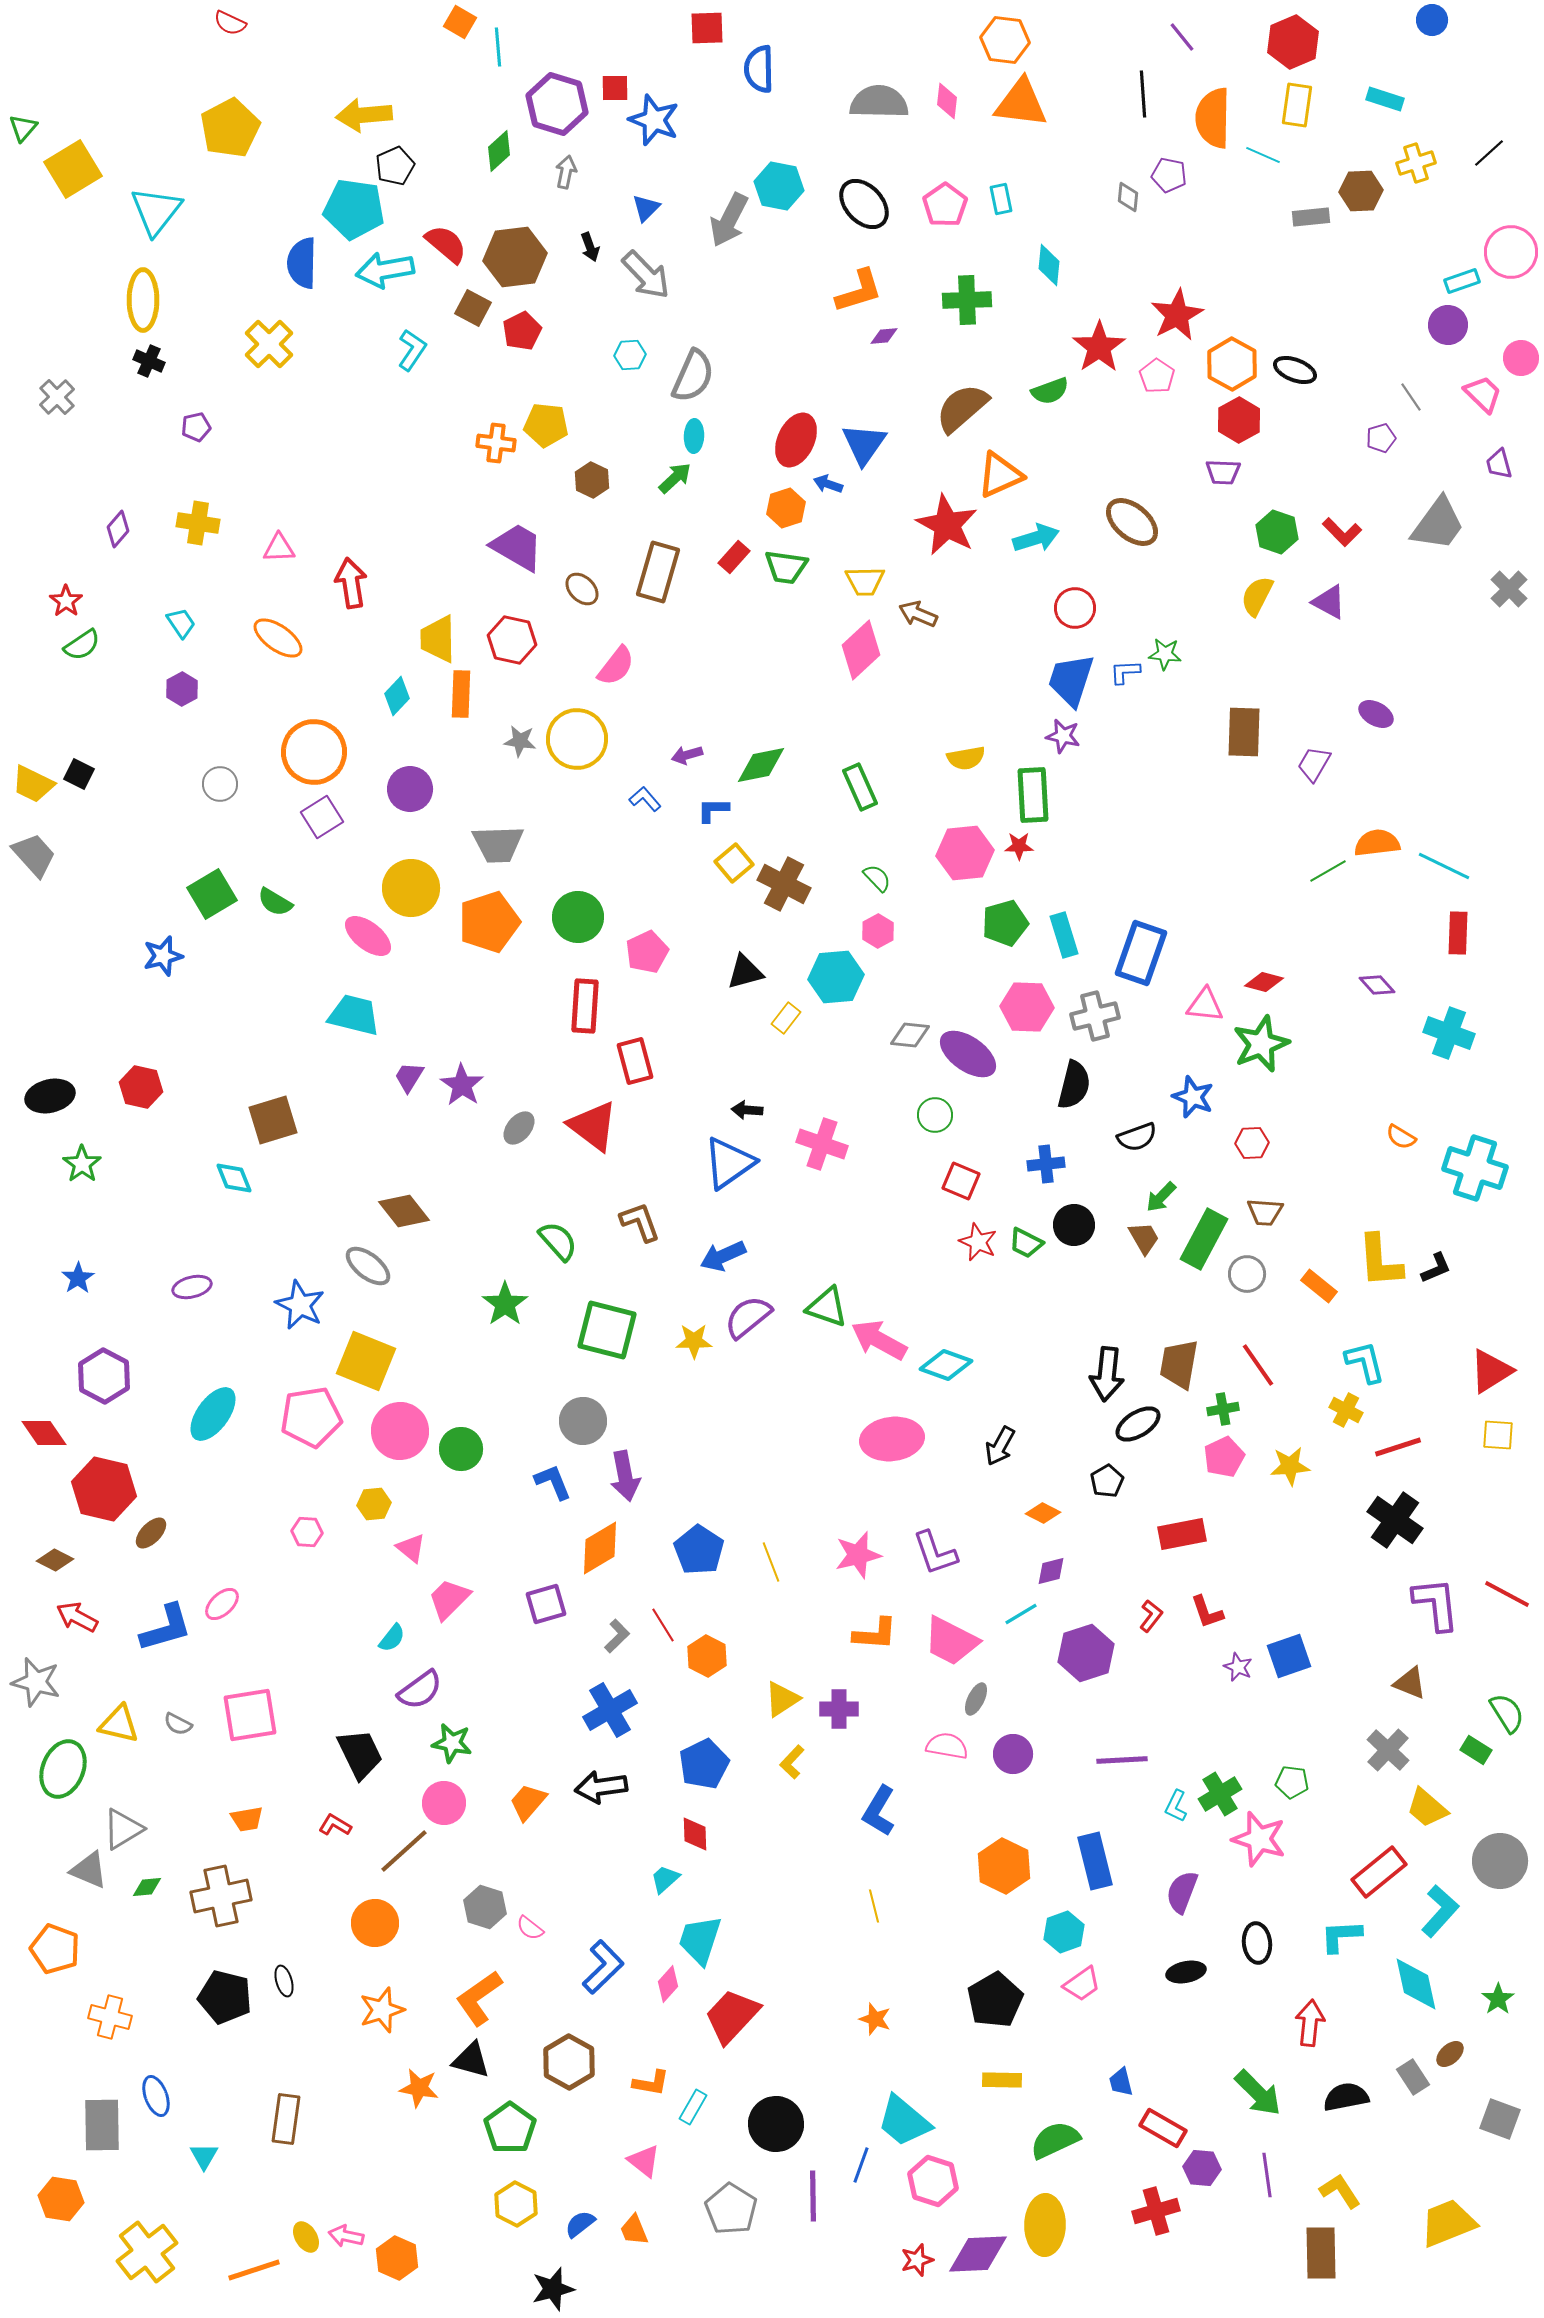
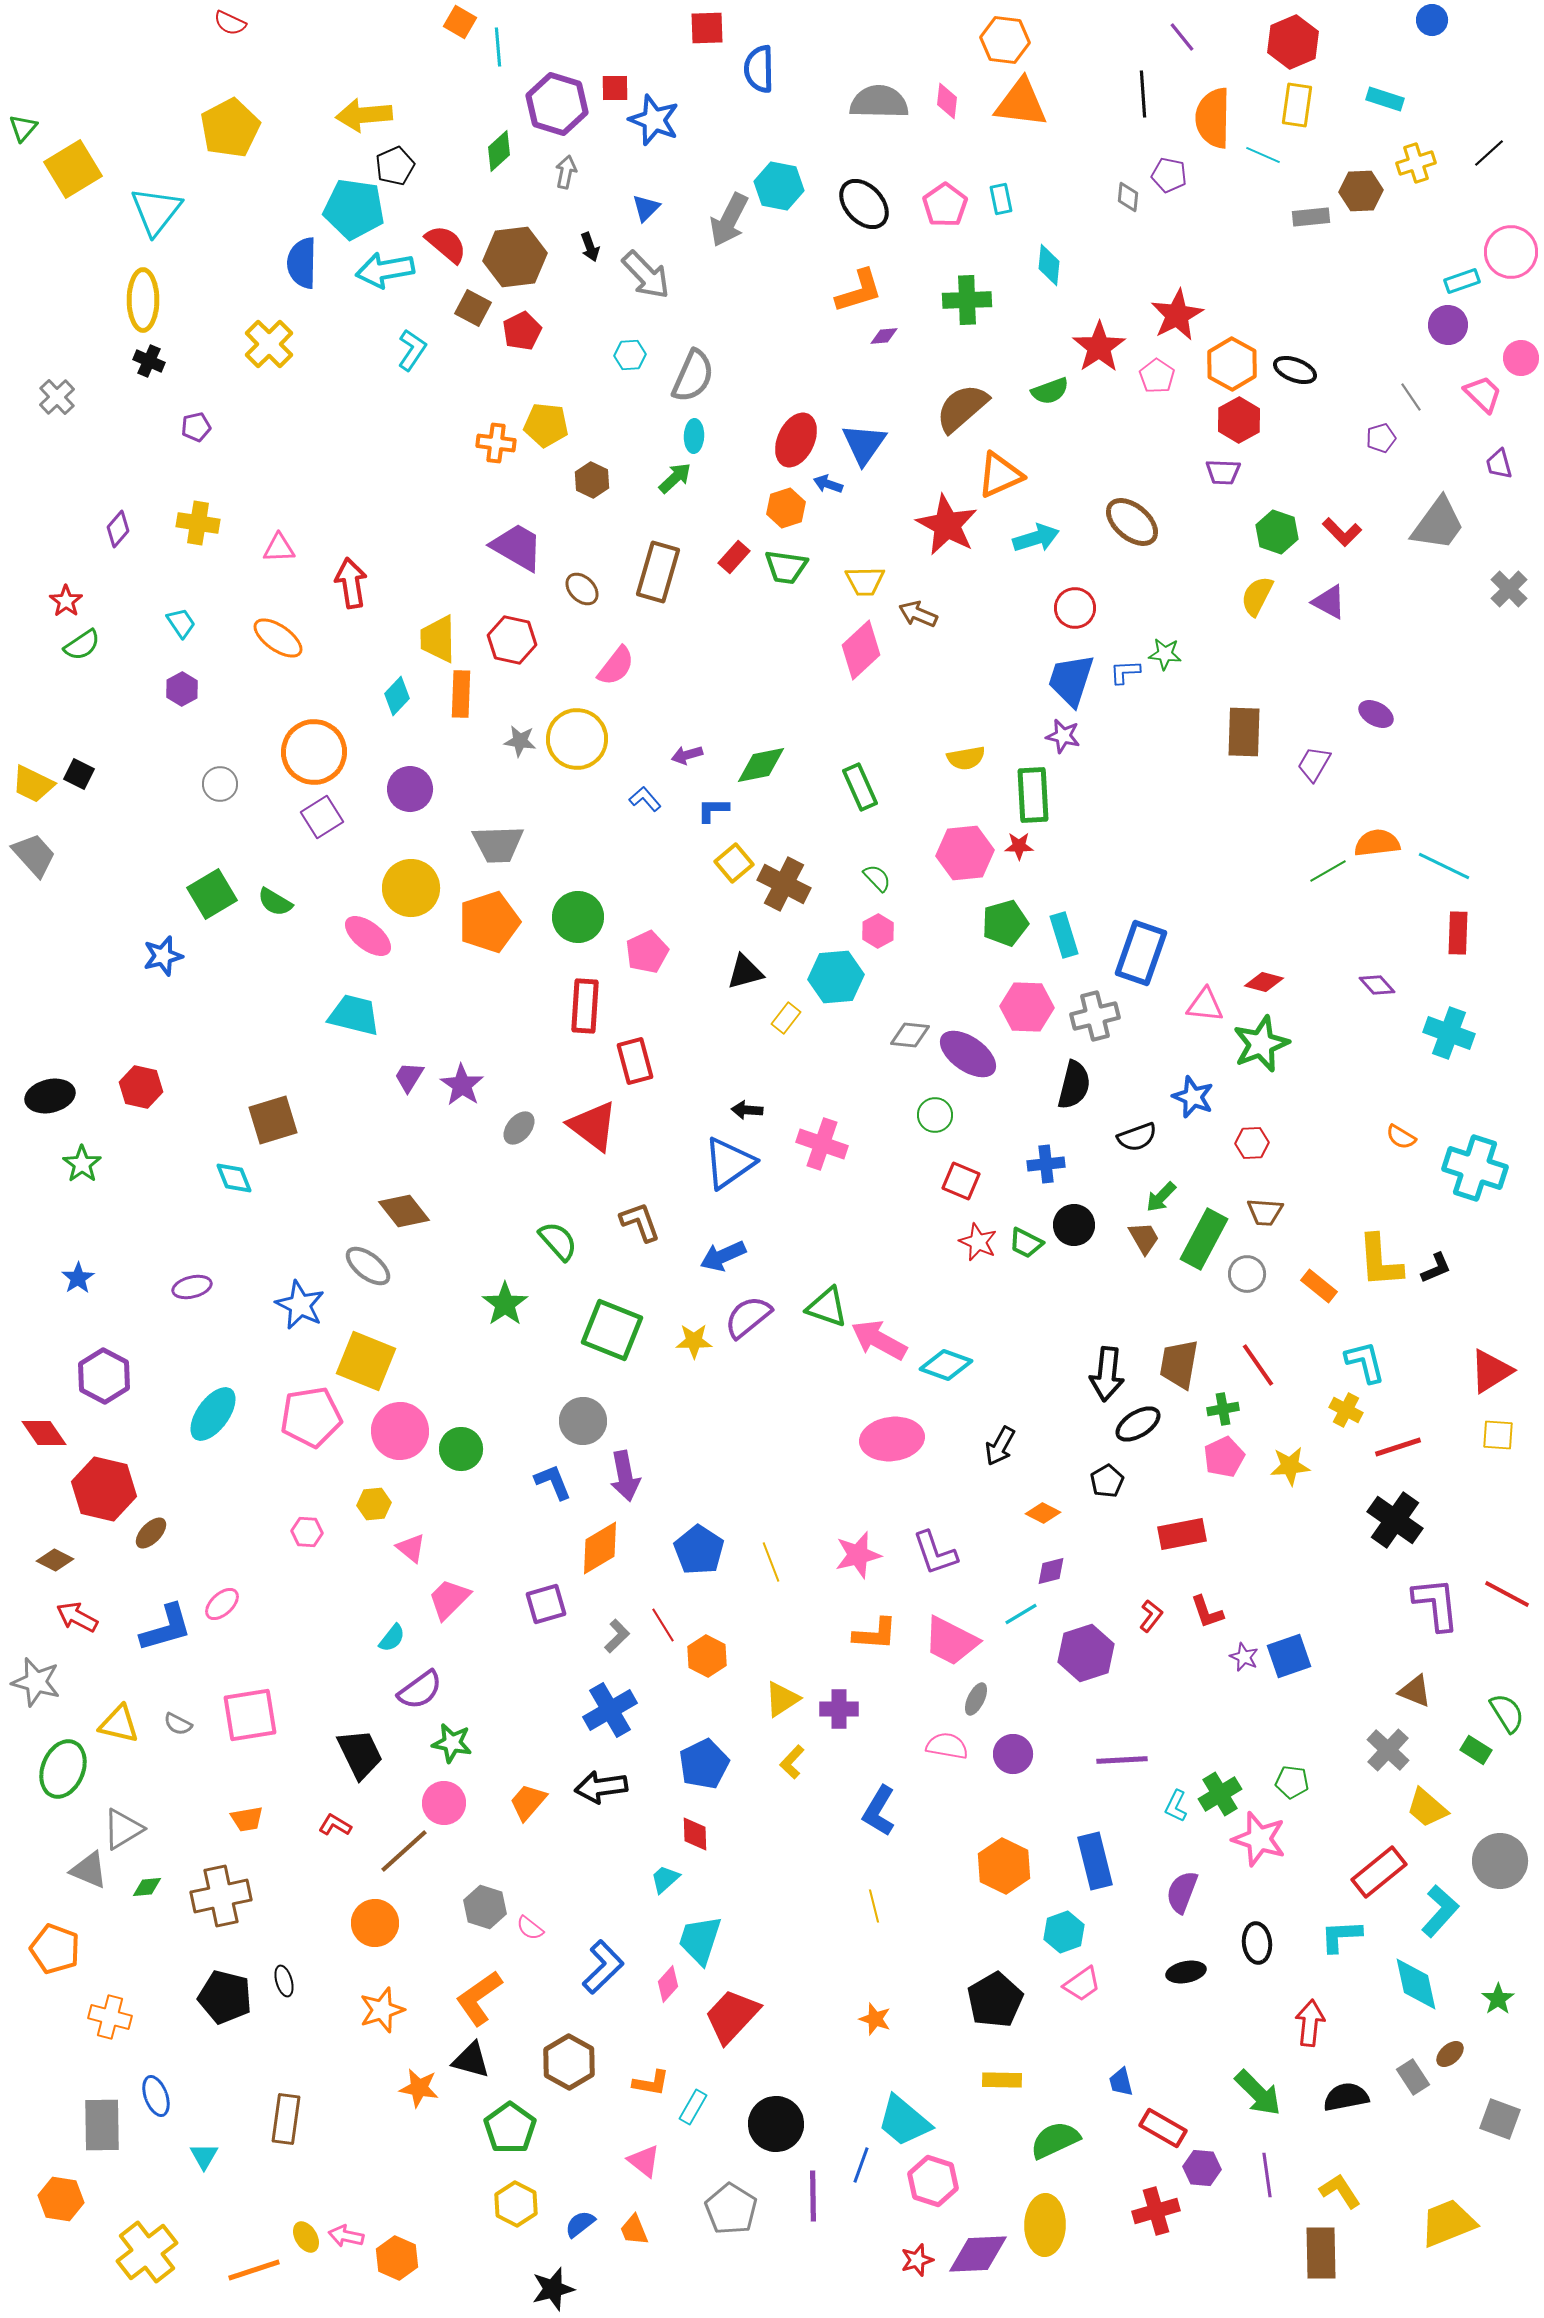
green square at (607, 1330): moved 5 px right; rotated 8 degrees clockwise
purple star at (1238, 1667): moved 6 px right, 10 px up
brown triangle at (1410, 1683): moved 5 px right, 8 px down
